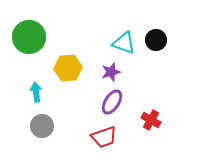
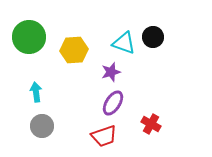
black circle: moved 3 px left, 3 px up
yellow hexagon: moved 6 px right, 18 px up
purple ellipse: moved 1 px right, 1 px down
red cross: moved 4 px down
red trapezoid: moved 1 px up
